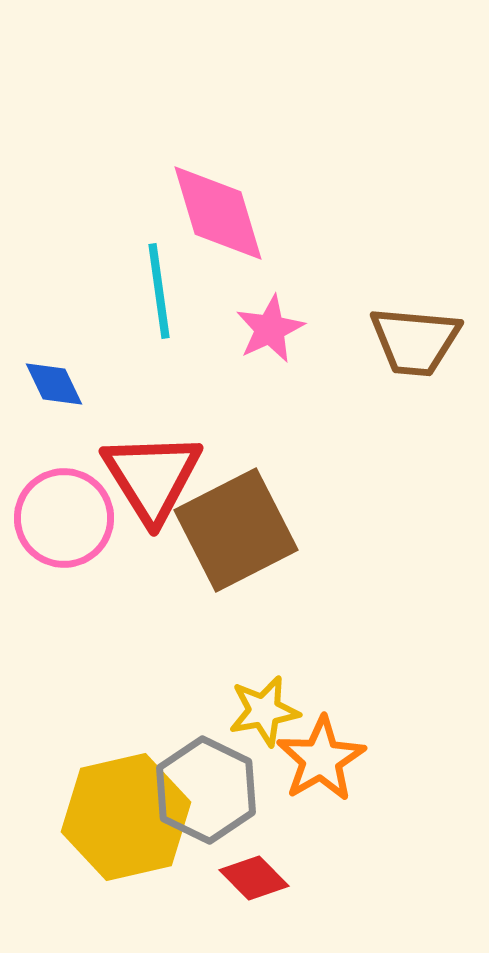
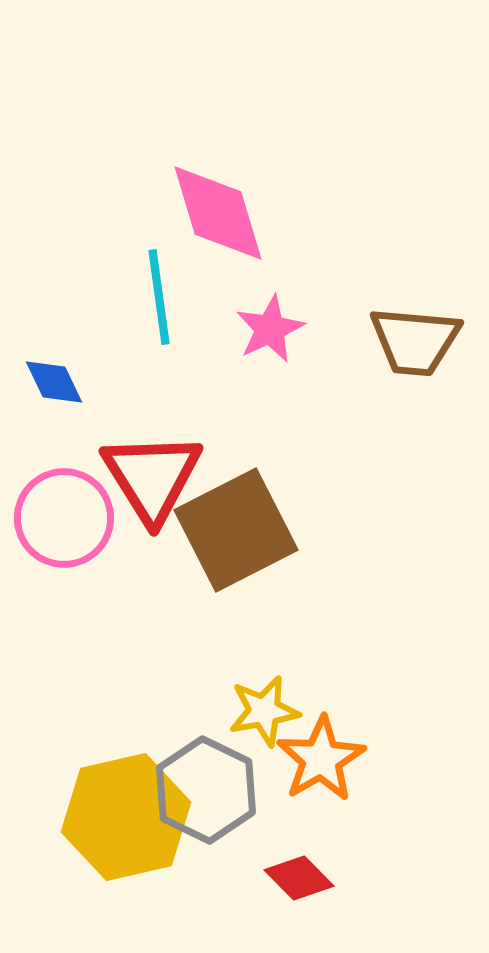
cyan line: moved 6 px down
blue diamond: moved 2 px up
red diamond: moved 45 px right
